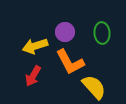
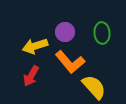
orange L-shape: rotated 12 degrees counterclockwise
red arrow: moved 2 px left
